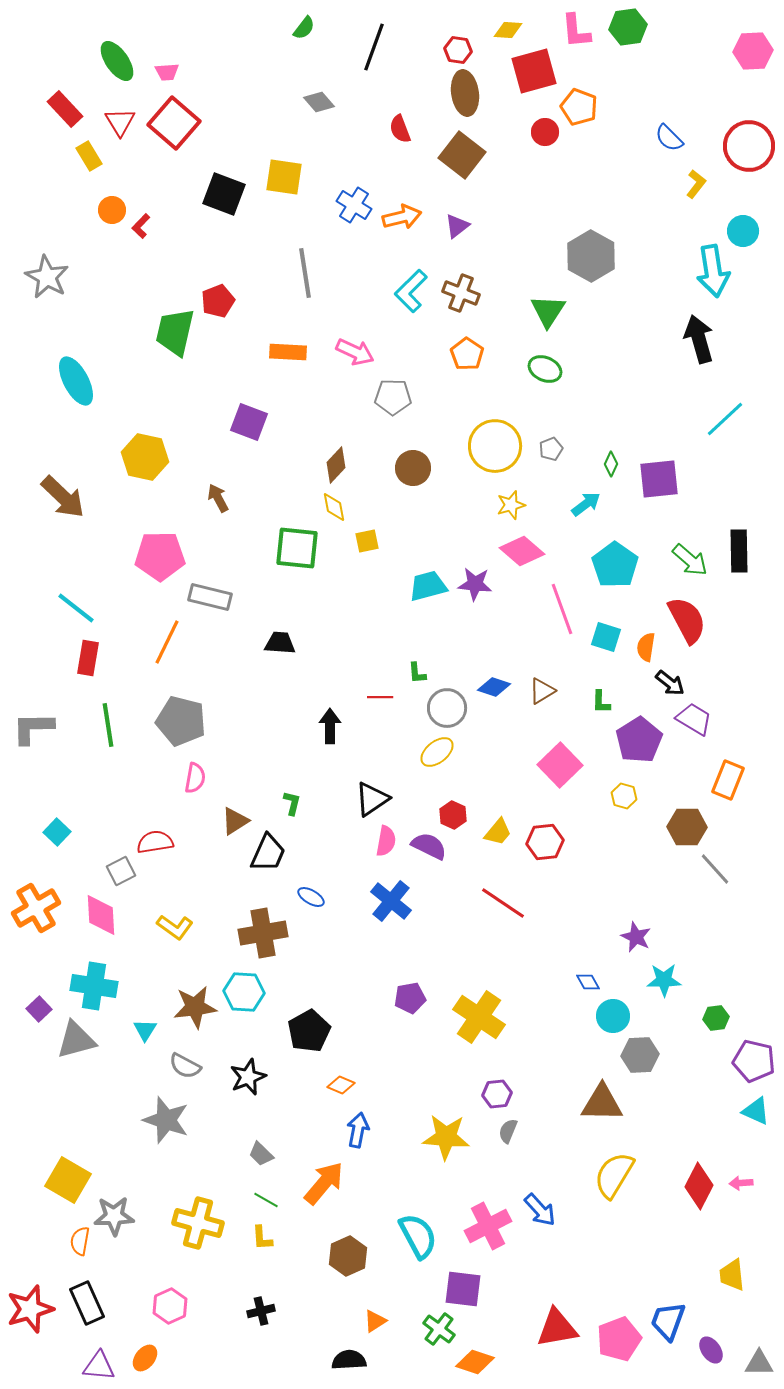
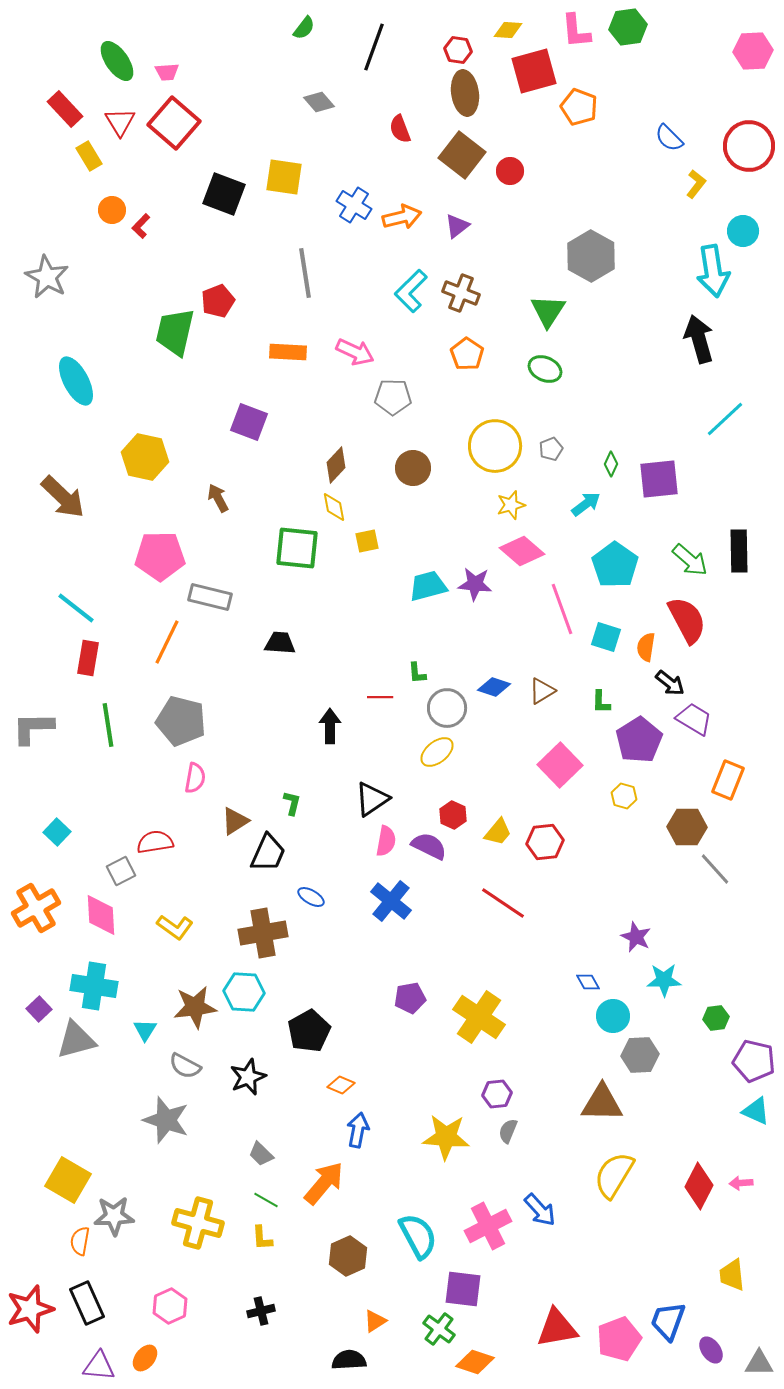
red circle at (545, 132): moved 35 px left, 39 px down
